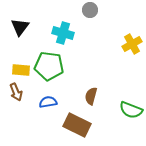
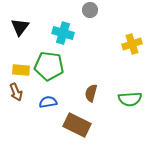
yellow cross: rotated 12 degrees clockwise
brown semicircle: moved 3 px up
green semicircle: moved 1 px left, 11 px up; rotated 25 degrees counterclockwise
